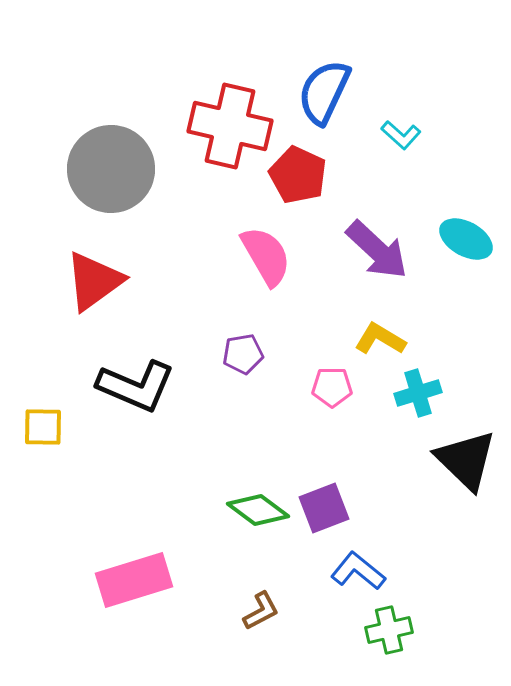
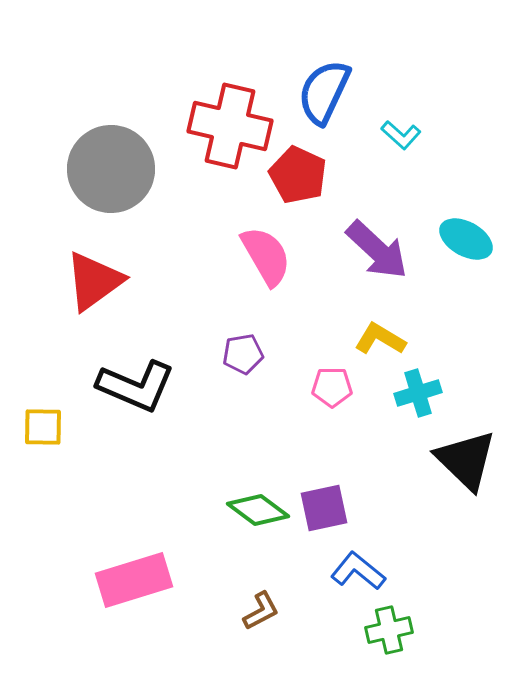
purple square: rotated 9 degrees clockwise
